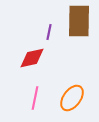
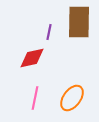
brown rectangle: moved 1 px down
